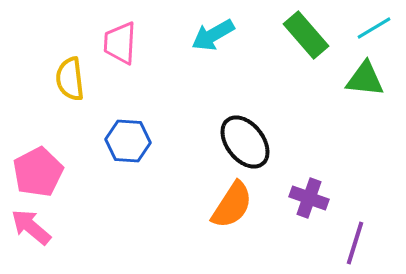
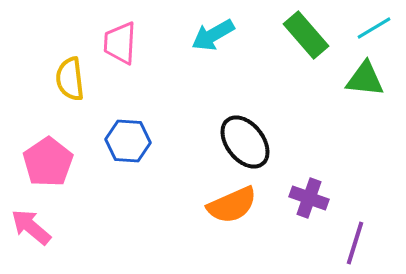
pink pentagon: moved 10 px right, 10 px up; rotated 6 degrees counterclockwise
orange semicircle: rotated 33 degrees clockwise
